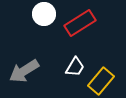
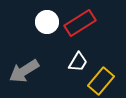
white circle: moved 3 px right, 8 px down
white trapezoid: moved 3 px right, 5 px up
